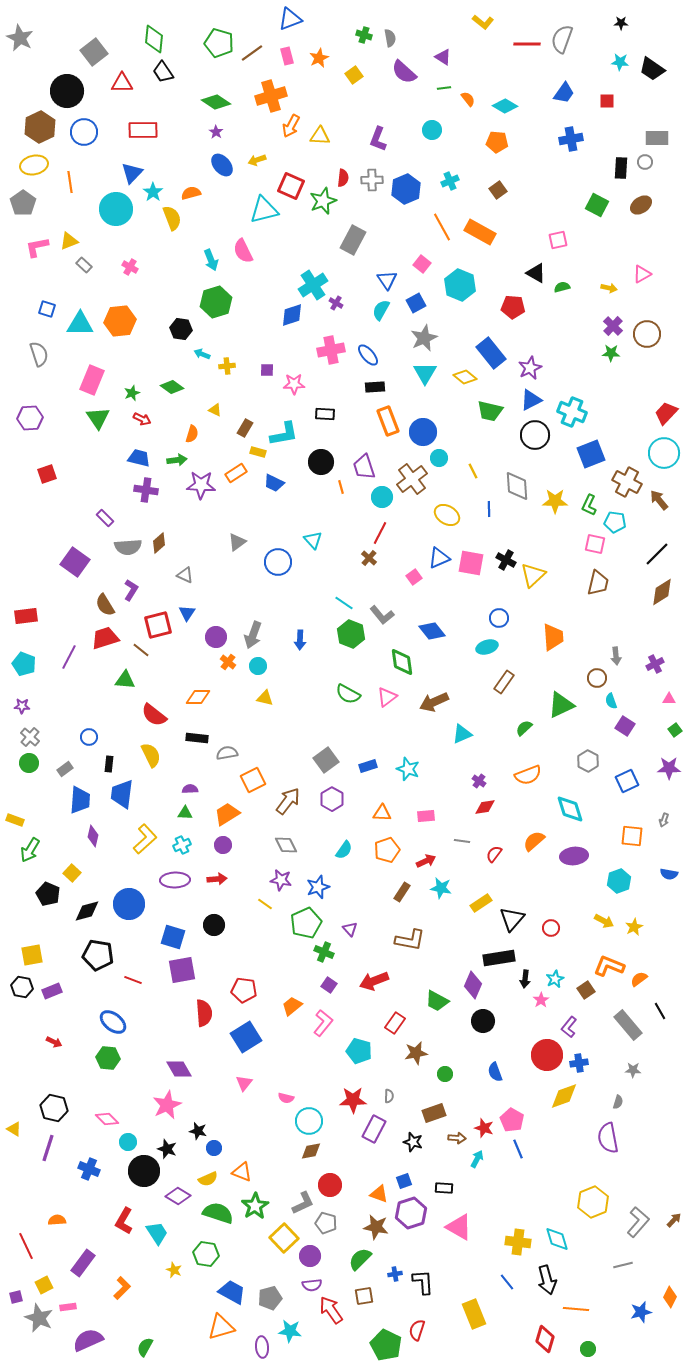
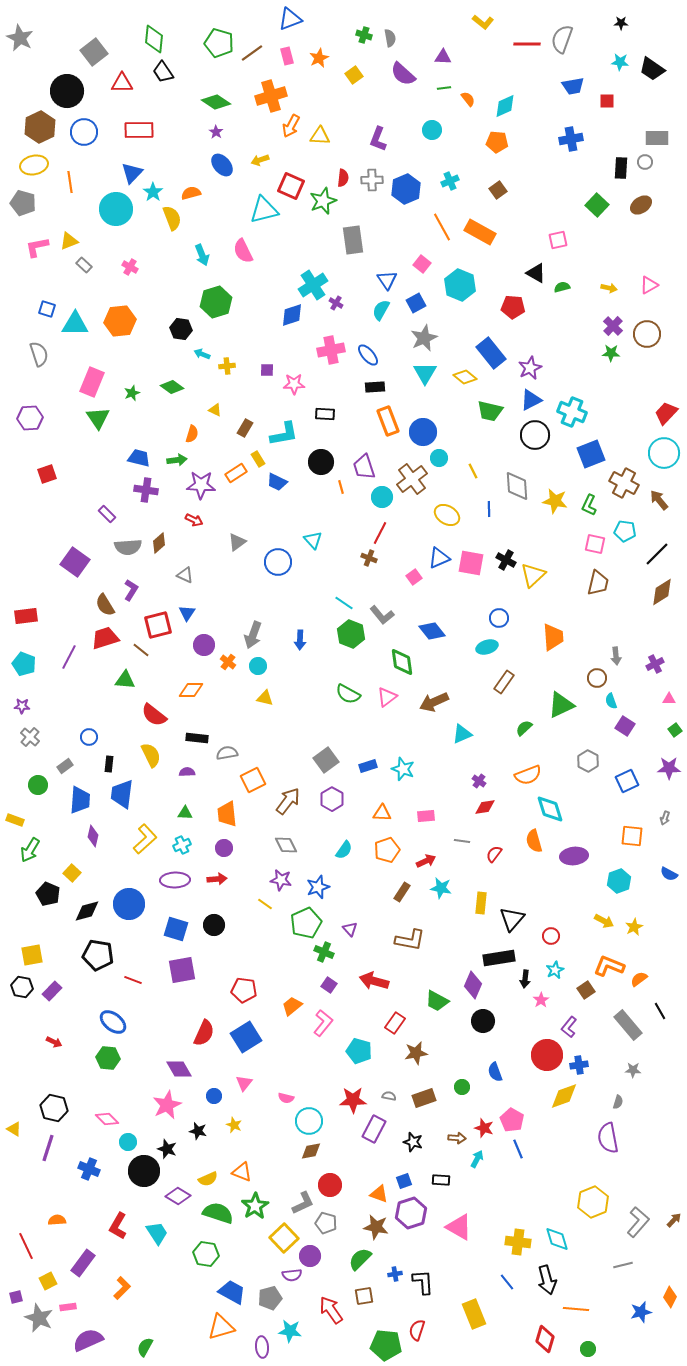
purple triangle at (443, 57): rotated 30 degrees counterclockwise
purple semicircle at (404, 72): moved 1 px left, 2 px down
blue trapezoid at (564, 93): moved 9 px right, 7 px up; rotated 45 degrees clockwise
cyan diamond at (505, 106): rotated 55 degrees counterclockwise
red rectangle at (143, 130): moved 4 px left
yellow arrow at (257, 160): moved 3 px right
gray pentagon at (23, 203): rotated 20 degrees counterclockwise
green square at (597, 205): rotated 15 degrees clockwise
gray rectangle at (353, 240): rotated 36 degrees counterclockwise
cyan arrow at (211, 260): moved 9 px left, 5 px up
pink triangle at (642, 274): moved 7 px right, 11 px down
cyan triangle at (80, 324): moved 5 px left
pink rectangle at (92, 380): moved 2 px down
red arrow at (142, 419): moved 52 px right, 101 px down
yellow rectangle at (258, 452): moved 7 px down; rotated 42 degrees clockwise
brown cross at (627, 482): moved 3 px left, 1 px down
blue trapezoid at (274, 483): moved 3 px right, 1 px up
yellow star at (555, 501): rotated 10 degrees clockwise
purple rectangle at (105, 518): moved 2 px right, 4 px up
cyan pentagon at (615, 522): moved 10 px right, 9 px down
brown cross at (369, 558): rotated 21 degrees counterclockwise
purple circle at (216, 637): moved 12 px left, 8 px down
orange diamond at (198, 697): moved 7 px left, 7 px up
green circle at (29, 763): moved 9 px right, 22 px down
gray rectangle at (65, 769): moved 3 px up
cyan star at (408, 769): moved 5 px left
purple semicircle at (190, 789): moved 3 px left, 17 px up
cyan diamond at (570, 809): moved 20 px left
orange trapezoid at (227, 814): rotated 64 degrees counterclockwise
gray arrow at (664, 820): moved 1 px right, 2 px up
orange semicircle at (534, 841): rotated 65 degrees counterclockwise
purple circle at (223, 845): moved 1 px right, 3 px down
blue semicircle at (669, 874): rotated 18 degrees clockwise
yellow rectangle at (481, 903): rotated 50 degrees counterclockwise
red circle at (551, 928): moved 8 px down
blue square at (173, 937): moved 3 px right, 8 px up
cyan star at (555, 979): moved 9 px up
red arrow at (374, 981): rotated 36 degrees clockwise
purple rectangle at (52, 991): rotated 24 degrees counterclockwise
red semicircle at (204, 1013): moved 20 px down; rotated 28 degrees clockwise
blue cross at (579, 1063): moved 2 px down
green circle at (445, 1074): moved 17 px right, 13 px down
gray semicircle at (389, 1096): rotated 80 degrees counterclockwise
brown rectangle at (434, 1113): moved 10 px left, 15 px up
blue circle at (214, 1148): moved 52 px up
black rectangle at (444, 1188): moved 3 px left, 8 px up
red L-shape at (124, 1221): moved 6 px left, 5 px down
yellow star at (174, 1270): moved 60 px right, 145 px up
yellow square at (44, 1285): moved 4 px right, 4 px up
purple semicircle at (312, 1285): moved 20 px left, 10 px up
green pentagon at (386, 1345): rotated 20 degrees counterclockwise
